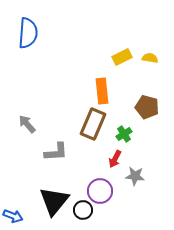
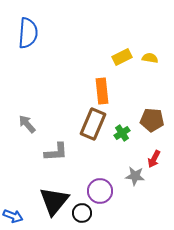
brown pentagon: moved 5 px right, 13 px down; rotated 10 degrees counterclockwise
green cross: moved 2 px left, 1 px up
red arrow: moved 39 px right
black circle: moved 1 px left, 3 px down
